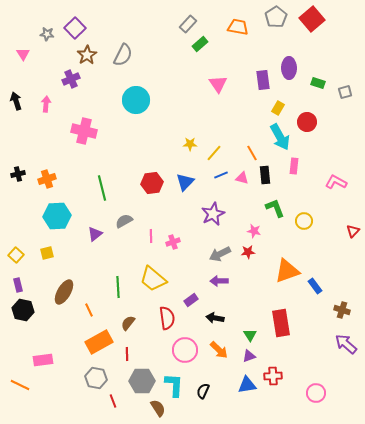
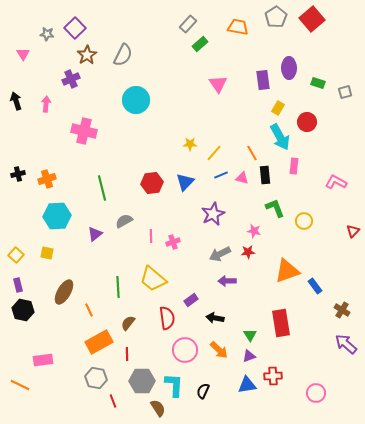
yellow square at (47, 253): rotated 24 degrees clockwise
purple arrow at (219, 281): moved 8 px right
brown cross at (342, 310): rotated 14 degrees clockwise
